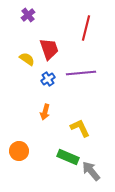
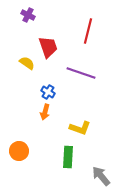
purple cross: rotated 24 degrees counterclockwise
red line: moved 2 px right, 3 px down
red trapezoid: moved 1 px left, 2 px up
yellow semicircle: moved 4 px down
purple line: rotated 24 degrees clockwise
blue cross: moved 13 px down; rotated 24 degrees counterclockwise
yellow L-shape: rotated 135 degrees clockwise
green rectangle: rotated 70 degrees clockwise
gray arrow: moved 10 px right, 5 px down
